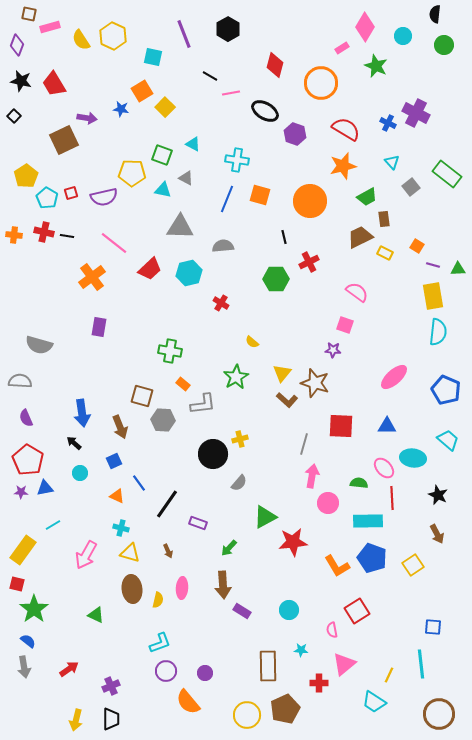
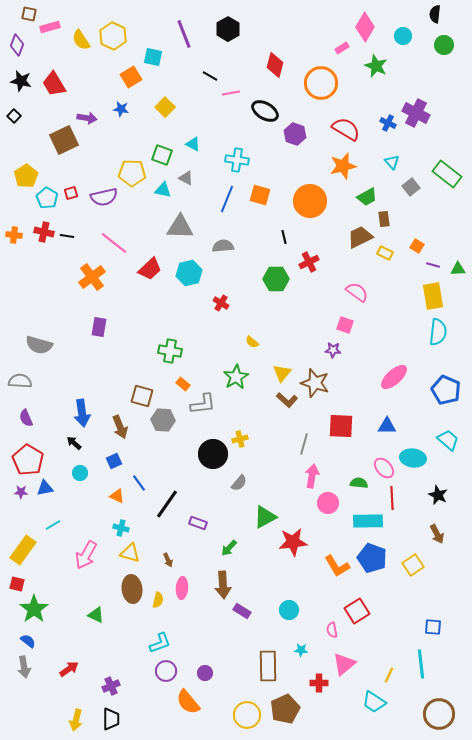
orange square at (142, 91): moved 11 px left, 14 px up
brown arrow at (168, 551): moved 9 px down
